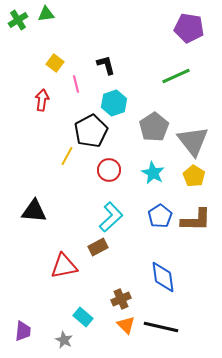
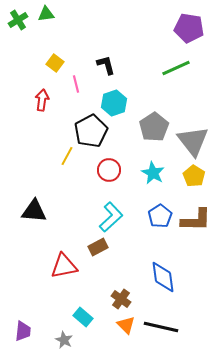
green line: moved 8 px up
brown cross: rotated 30 degrees counterclockwise
